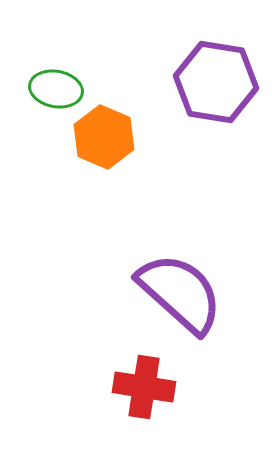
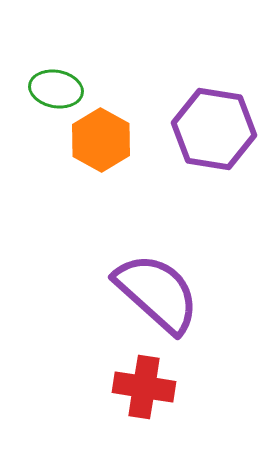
purple hexagon: moved 2 px left, 47 px down
orange hexagon: moved 3 px left, 3 px down; rotated 6 degrees clockwise
purple semicircle: moved 23 px left
